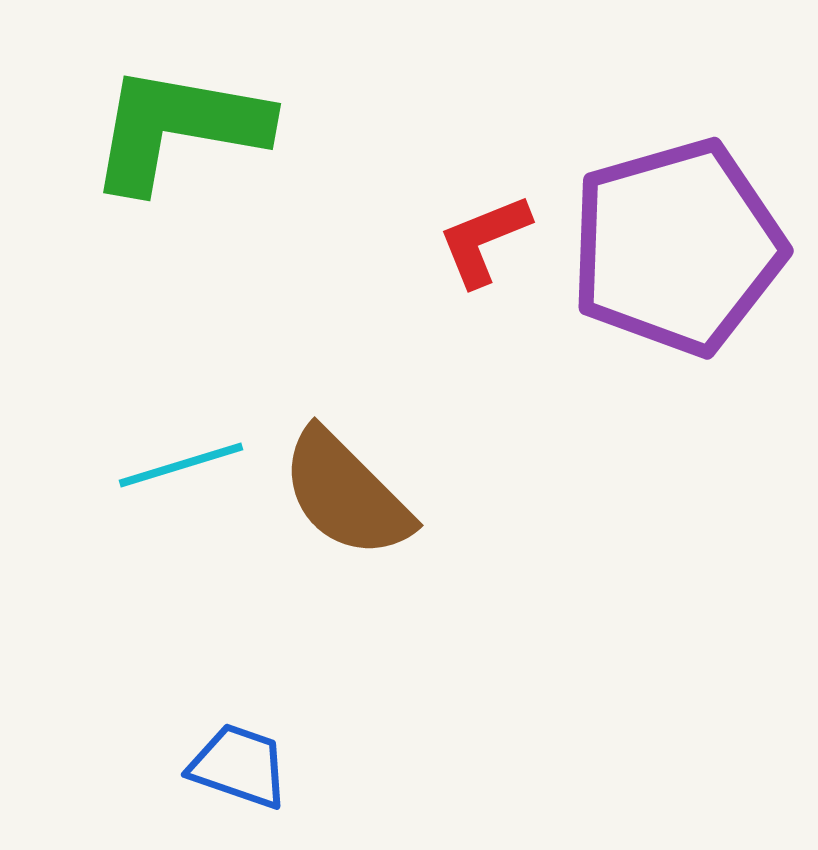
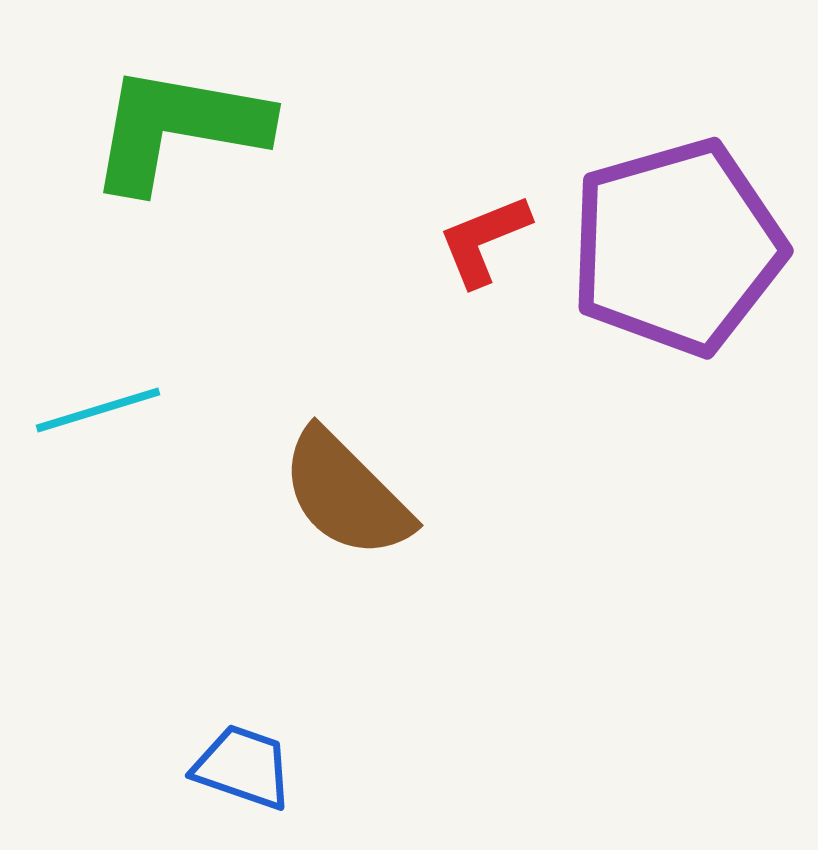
cyan line: moved 83 px left, 55 px up
blue trapezoid: moved 4 px right, 1 px down
